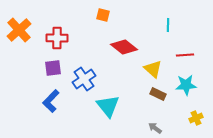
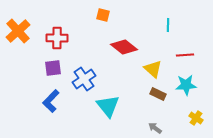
orange cross: moved 1 px left, 1 px down
yellow cross: rotated 32 degrees counterclockwise
